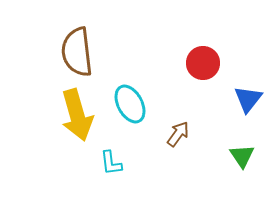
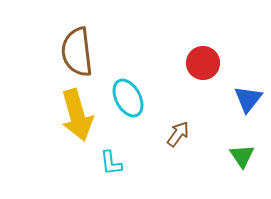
cyan ellipse: moved 2 px left, 6 px up
